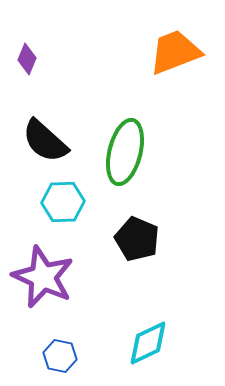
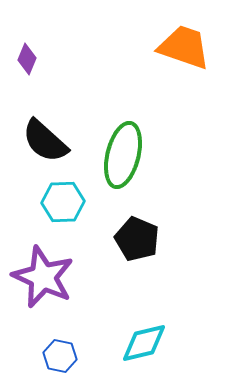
orange trapezoid: moved 9 px right, 5 px up; rotated 40 degrees clockwise
green ellipse: moved 2 px left, 3 px down
cyan diamond: moved 4 px left; rotated 12 degrees clockwise
